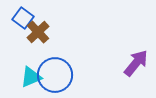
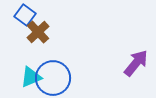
blue square: moved 2 px right, 3 px up
blue circle: moved 2 px left, 3 px down
